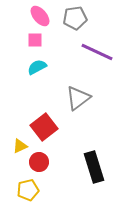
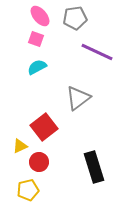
pink square: moved 1 px right, 1 px up; rotated 21 degrees clockwise
